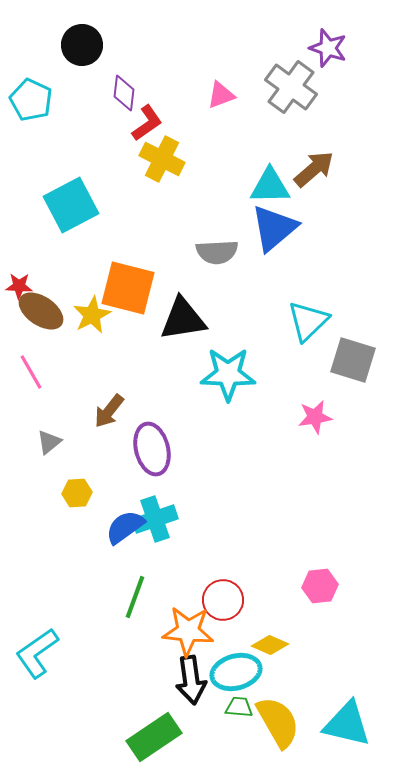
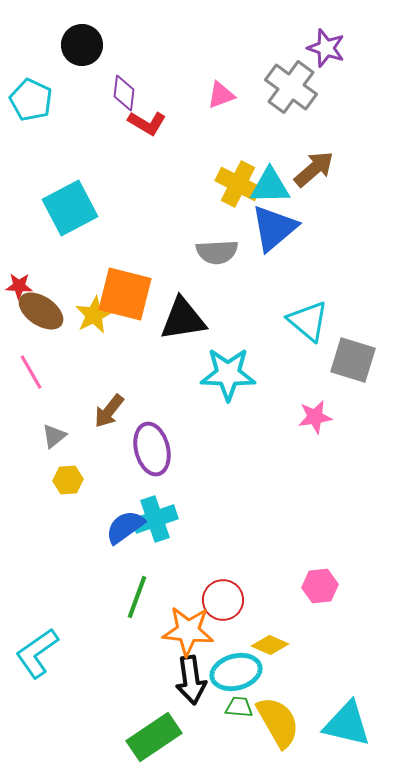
purple star at (328, 48): moved 2 px left
red L-shape at (147, 123): rotated 66 degrees clockwise
yellow cross at (162, 159): moved 76 px right, 25 px down
cyan square at (71, 205): moved 1 px left, 3 px down
orange square at (128, 288): moved 3 px left, 6 px down
yellow star at (92, 315): moved 2 px right
cyan triangle at (308, 321): rotated 36 degrees counterclockwise
gray triangle at (49, 442): moved 5 px right, 6 px up
yellow hexagon at (77, 493): moved 9 px left, 13 px up
green line at (135, 597): moved 2 px right
